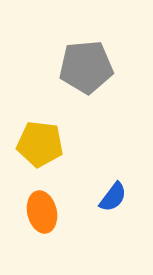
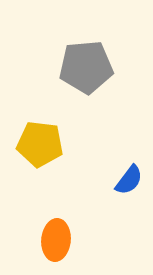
blue semicircle: moved 16 px right, 17 px up
orange ellipse: moved 14 px right, 28 px down; rotated 18 degrees clockwise
